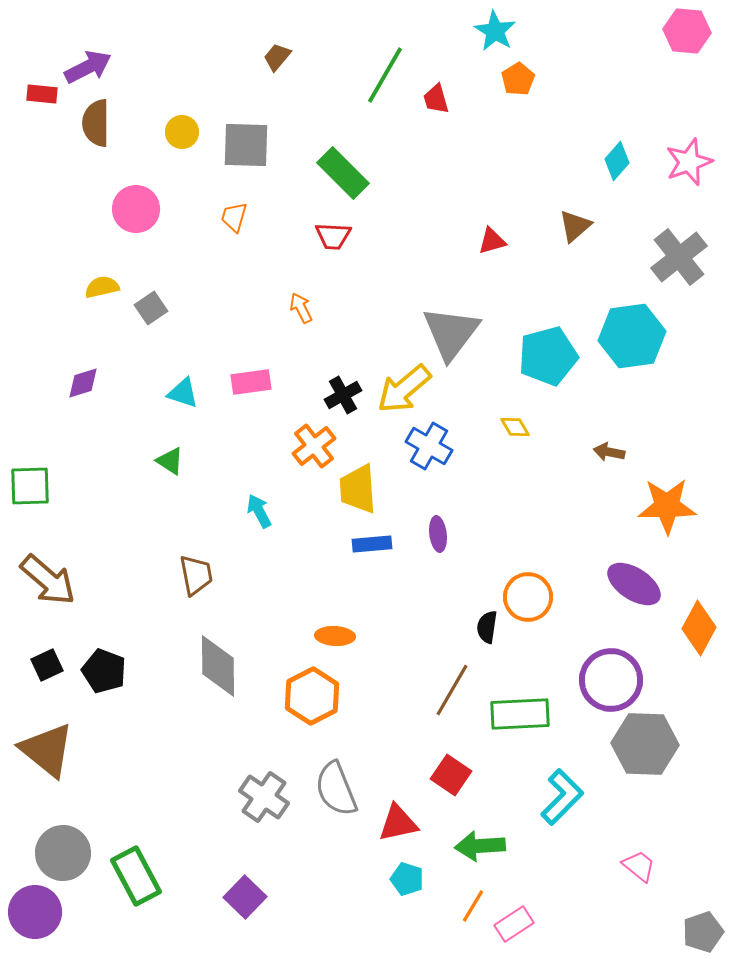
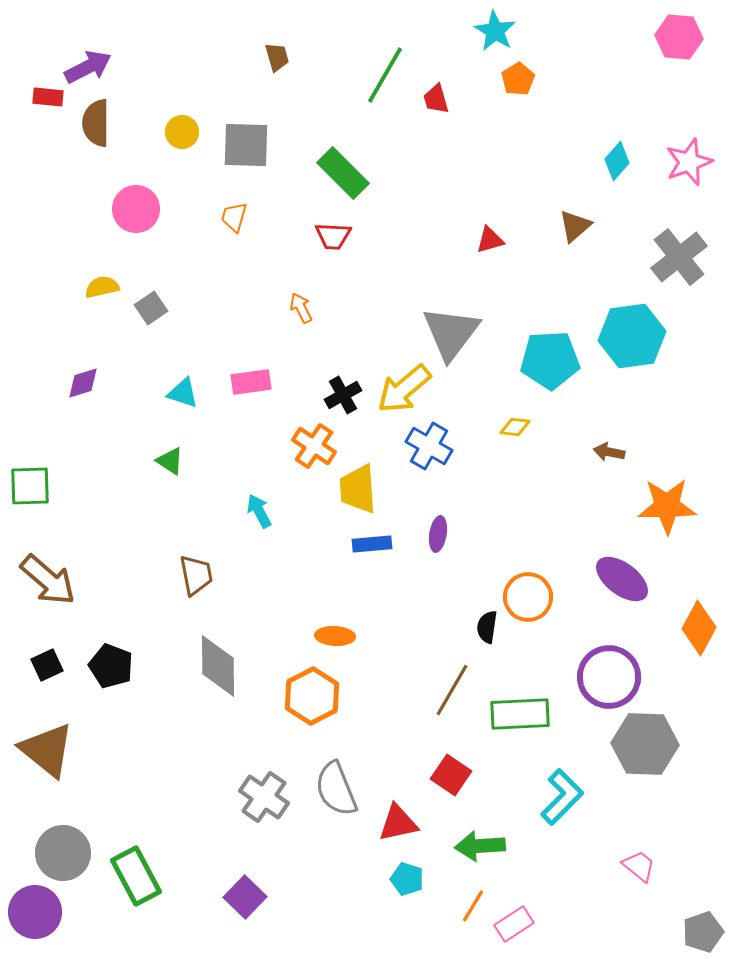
pink hexagon at (687, 31): moved 8 px left, 6 px down
brown trapezoid at (277, 57): rotated 124 degrees clockwise
red rectangle at (42, 94): moved 6 px right, 3 px down
red triangle at (492, 241): moved 2 px left, 1 px up
cyan pentagon at (548, 356): moved 2 px right, 4 px down; rotated 12 degrees clockwise
yellow diamond at (515, 427): rotated 52 degrees counterclockwise
orange cross at (314, 446): rotated 18 degrees counterclockwise
purple ellipse at (438, 534): rotated 16 degrees clockwise
purple ellipse at (634, 584): moved 12 px left, 5 px up; rotated 4 degrees clockwise
black pentagon at (104, 671): moved 7 px right, 5 px up
purple circle at (611, 680): moved 2 px left, 3 px up
